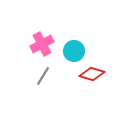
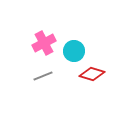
pink cross: moved 2 px right, 1 px up
gray line: rotated 36 degrees clockwise
